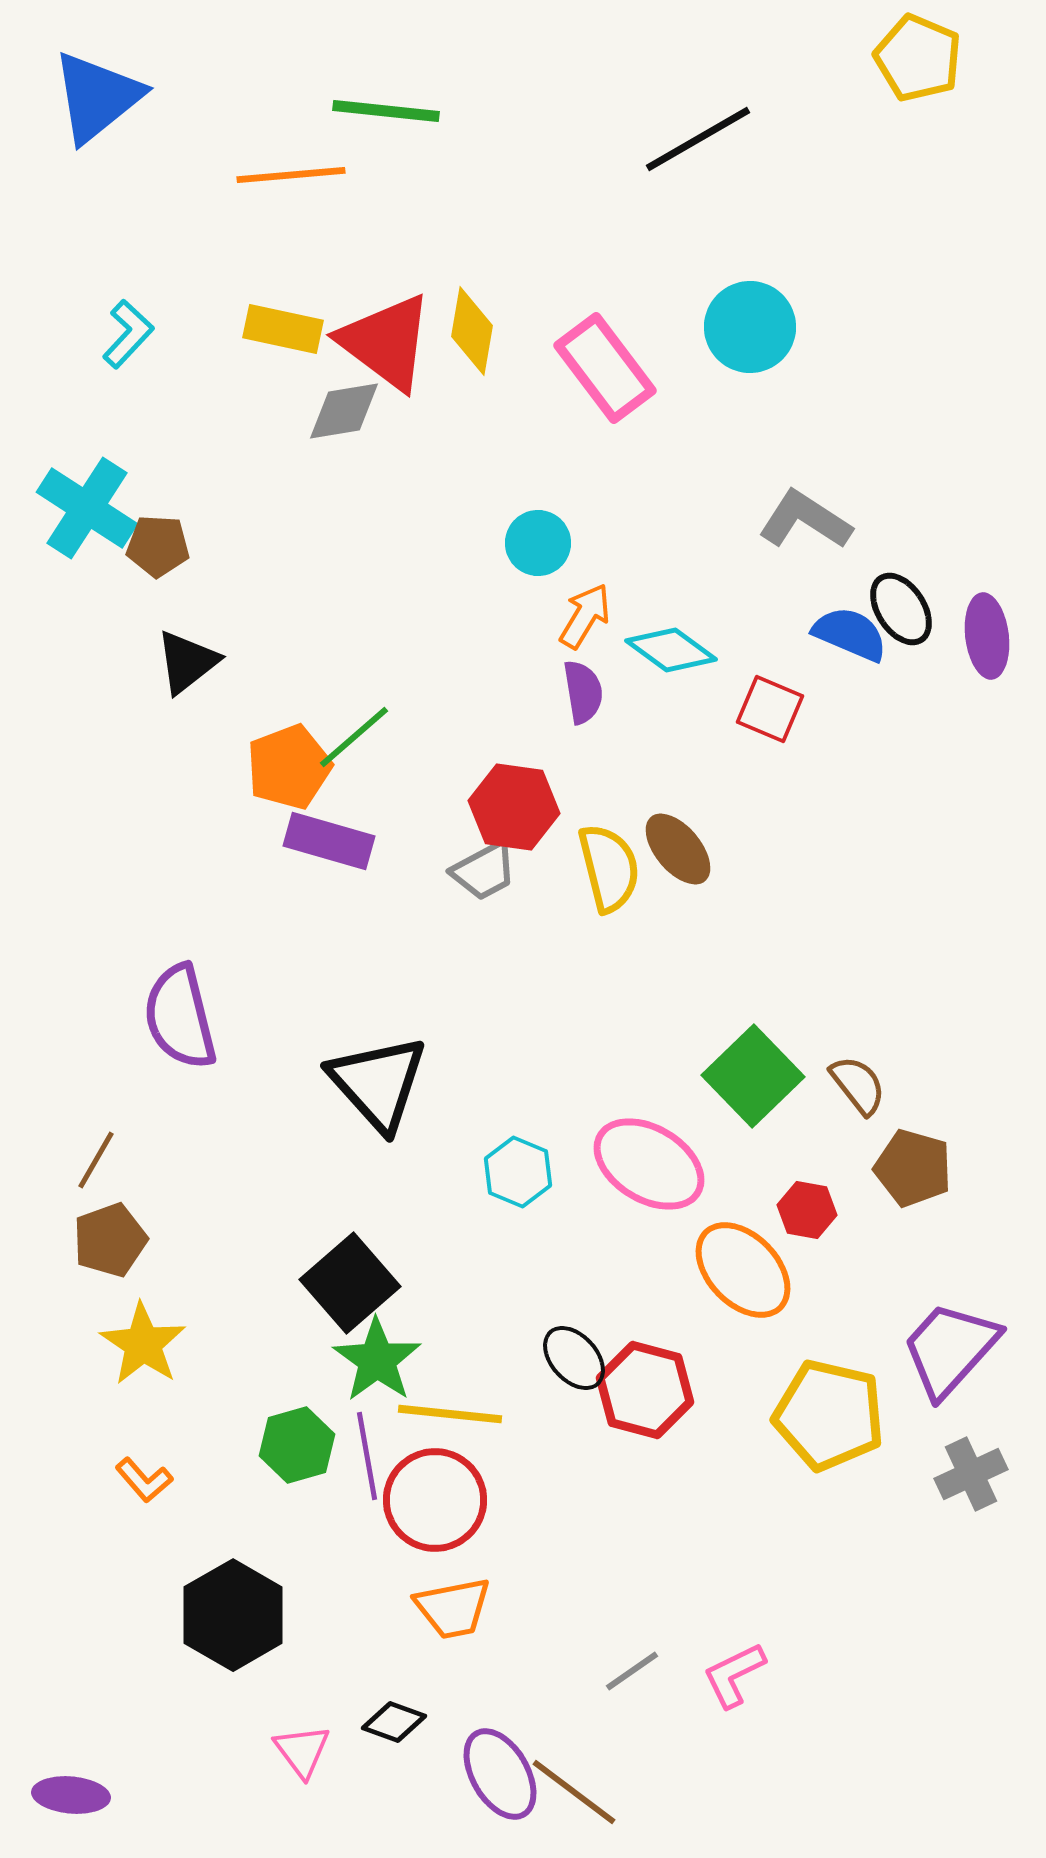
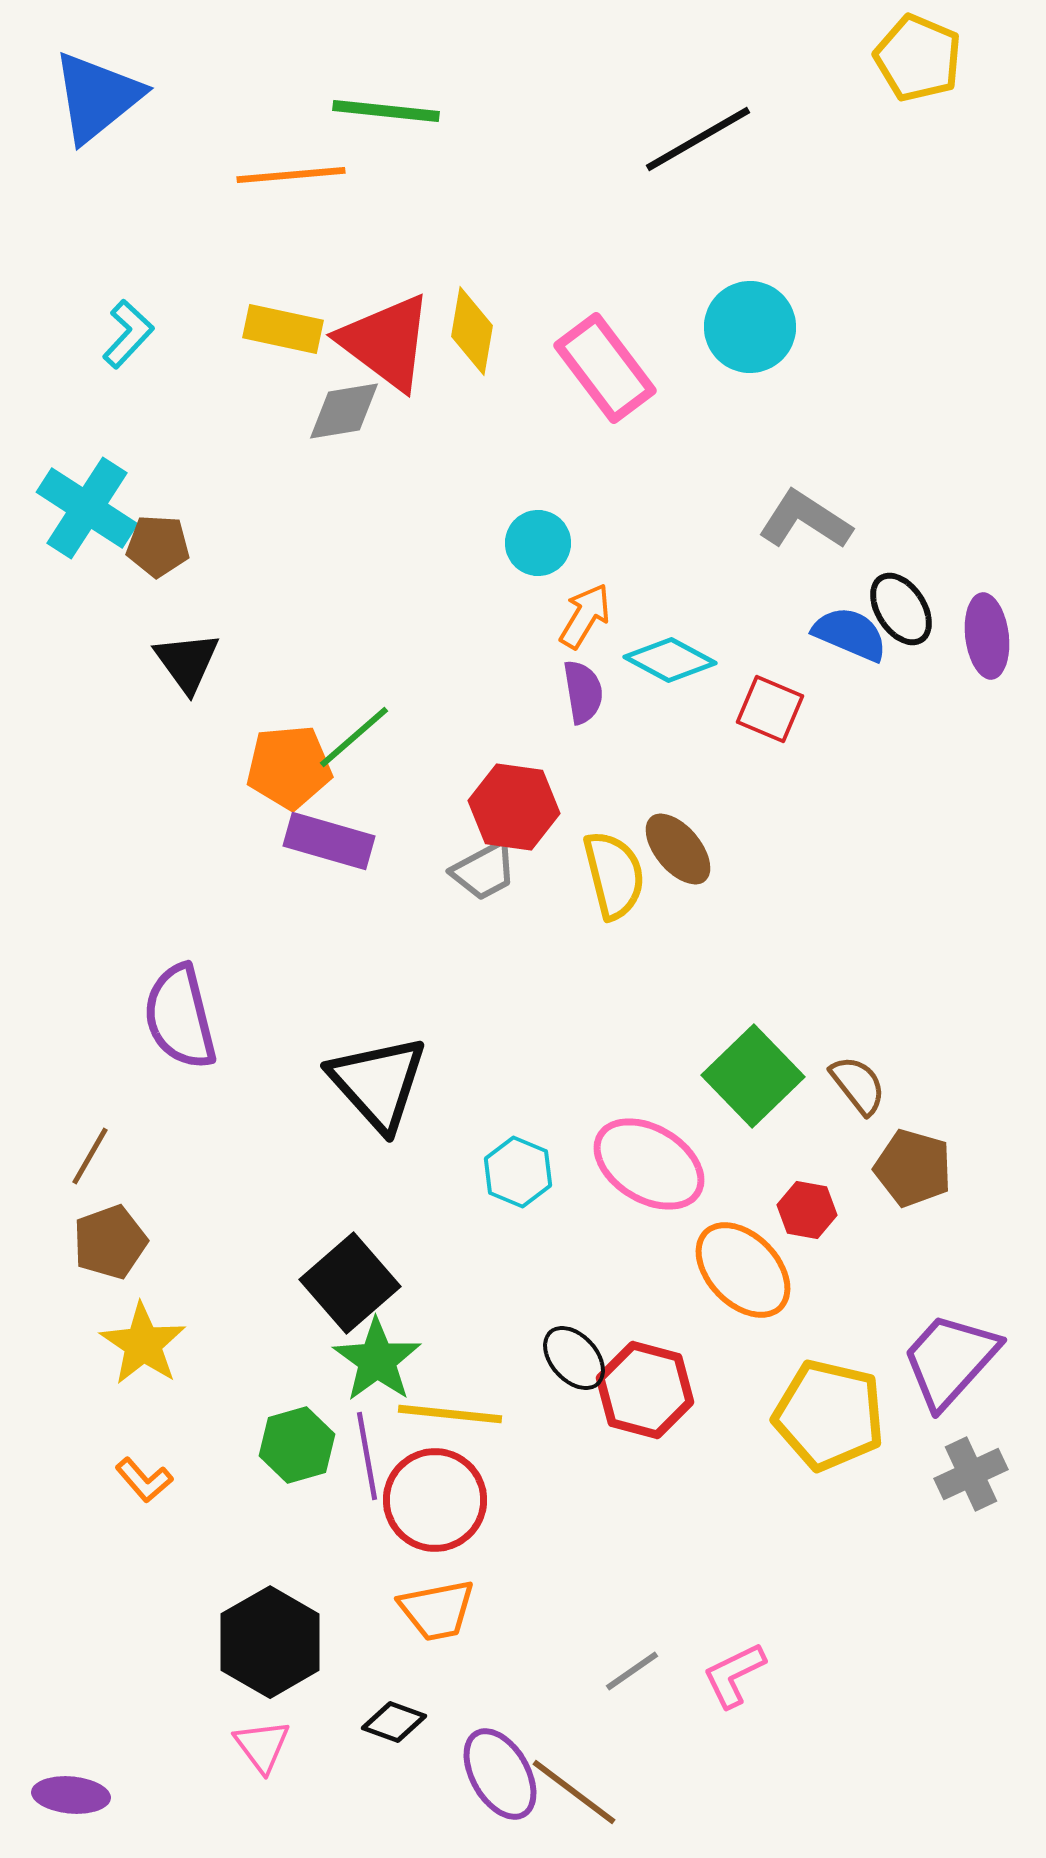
cyan diamond at (671, 650): moved 1 px left, 10 px down; rotated 8 degrees counterclockwise
black triangle at (187, 662): rotated 28 degrees counterclockwise
orange pentagon at (289, 767): rotated 16 degrees clockwise
yellow semicircle at (609, 868): moved 5 px right, 7 px down
brown line at (96, 1160): moved 6 px left, 4 px up
brown pentagon at (110, 1240): moved 2 px down
purple trapezoid at (950, 1349): moved 11 px down
orange trapezoid at (453, 1608): moved 16 px left, 2 px down
black hexagon at (233, 1615): moved 37 px right, 27 px down
pink triangle at (302, 1751): moved 40 px left, 5 px up
